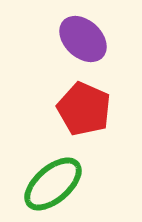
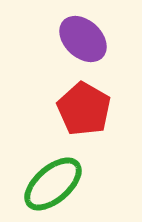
red pentagon: rotated 6 degrees clockwise
